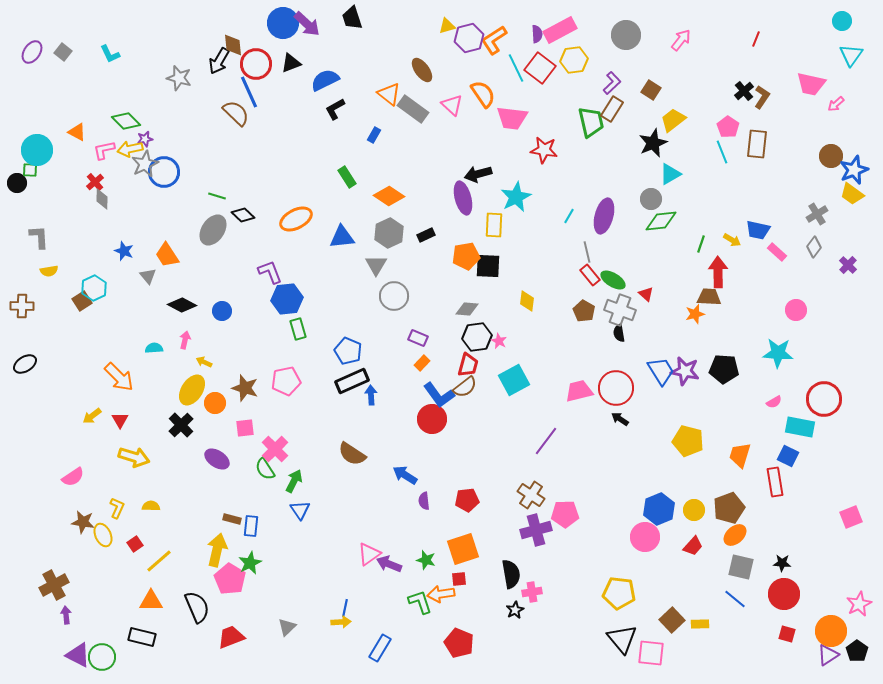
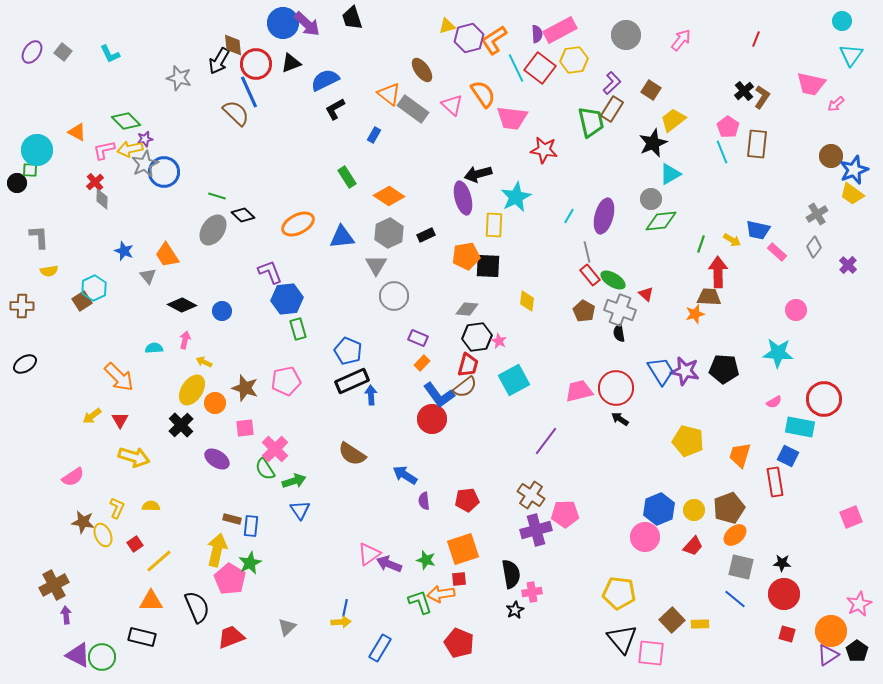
orange ellipse at (296, 219): moved 2 px right, 5 px down
green arrow at (294, 481): rotated 45 degrees clockwise
